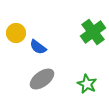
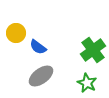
green cross: moved 18 px down
gray ellipse: moved 1 px left, 3 px up
green star: moved 1 px up
